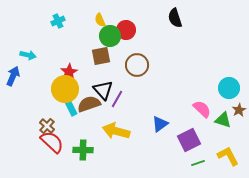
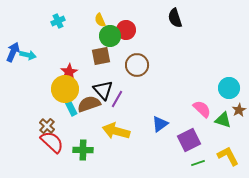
blue arrow: moved 24 px up
